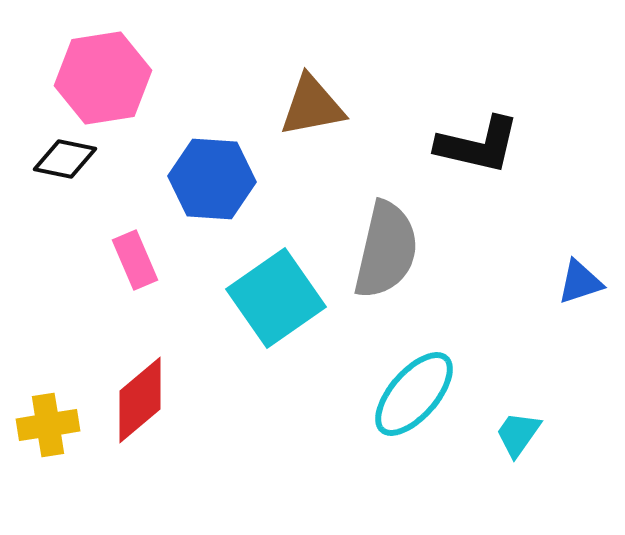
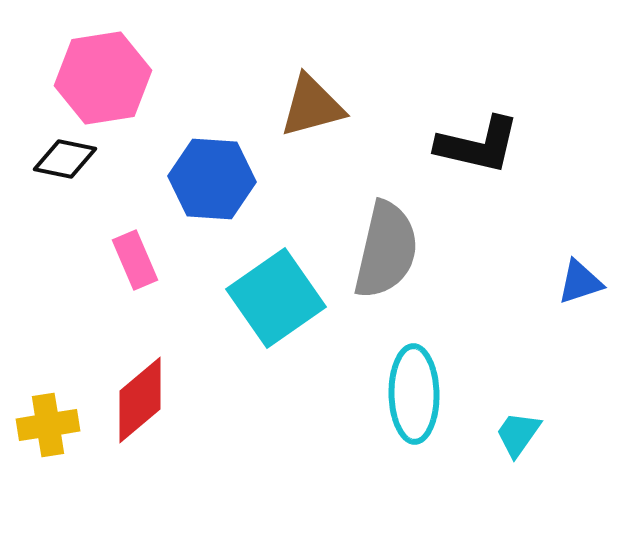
brown triangle: rotated 4 degrees counterclockwise
cyan ellipse: rotated 42 degrees counterclockwise
